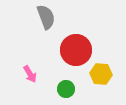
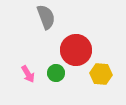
pink arrow: moved 2 px left
green circle: moved 10 px left, 16 px up
